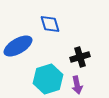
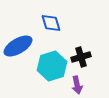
blue diamond: moved 1 px right, 1 px up
black cross: moved 1 px right
cyan hexagon: moved 4 px right, 13 px up
